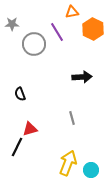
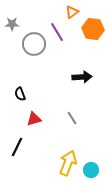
orange triangle: rotated 24 degrees counterclockwise
orange hexagon: rotated 20 degrees counterclockwise
gray line: rotated 16 degrees counterclockwise
red triangle: moved 4 px right, 10 px up
